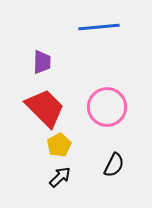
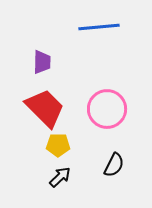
pink circle: moved 2 px down
yellow pentagon: moved 1 px left; rotated 30 degrees clockwise
